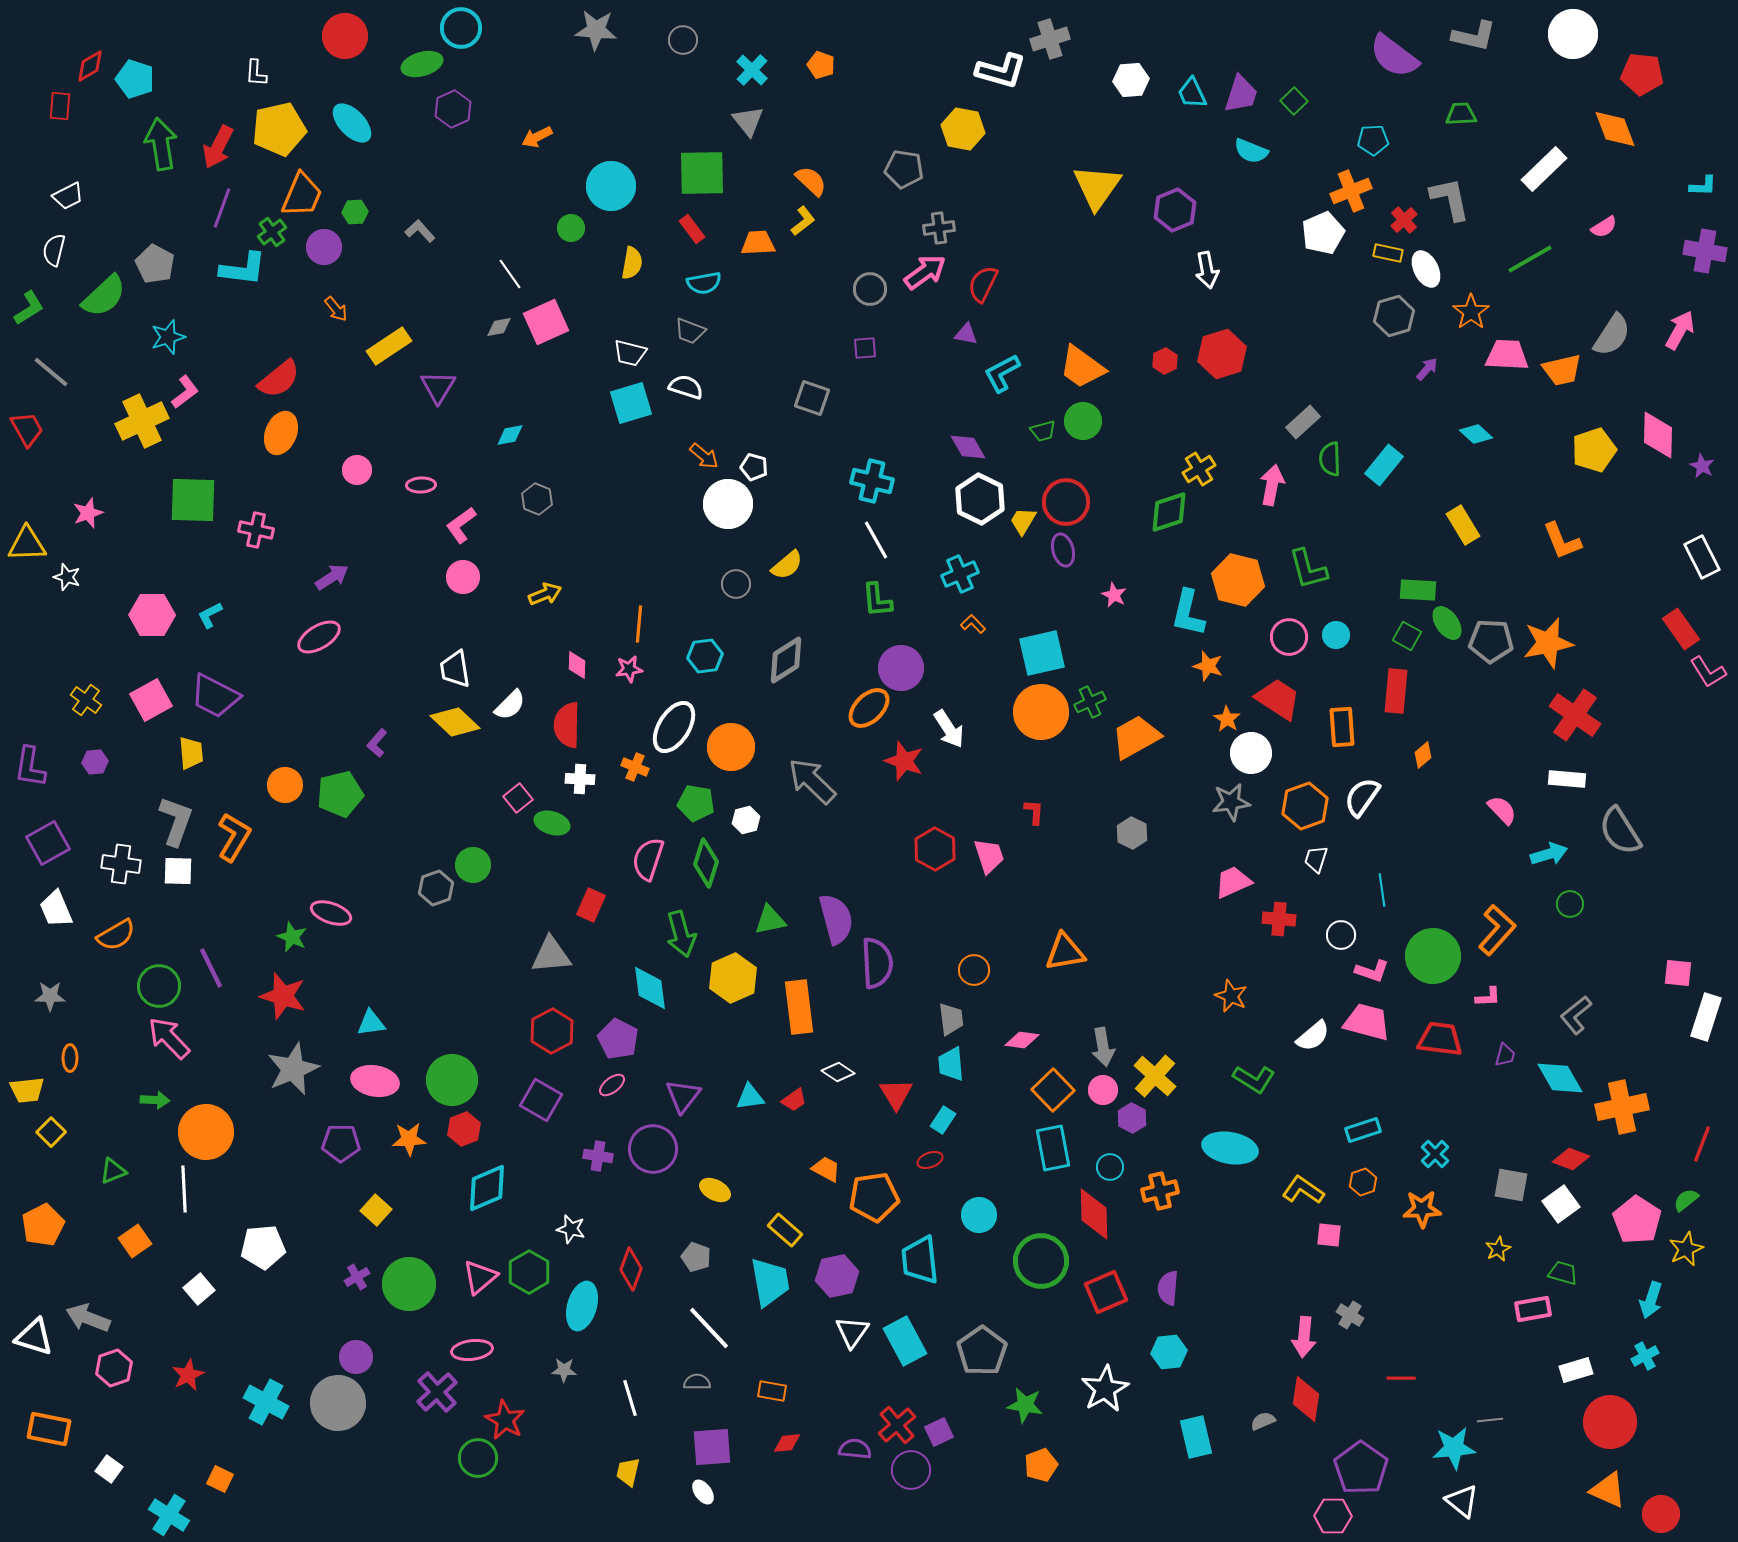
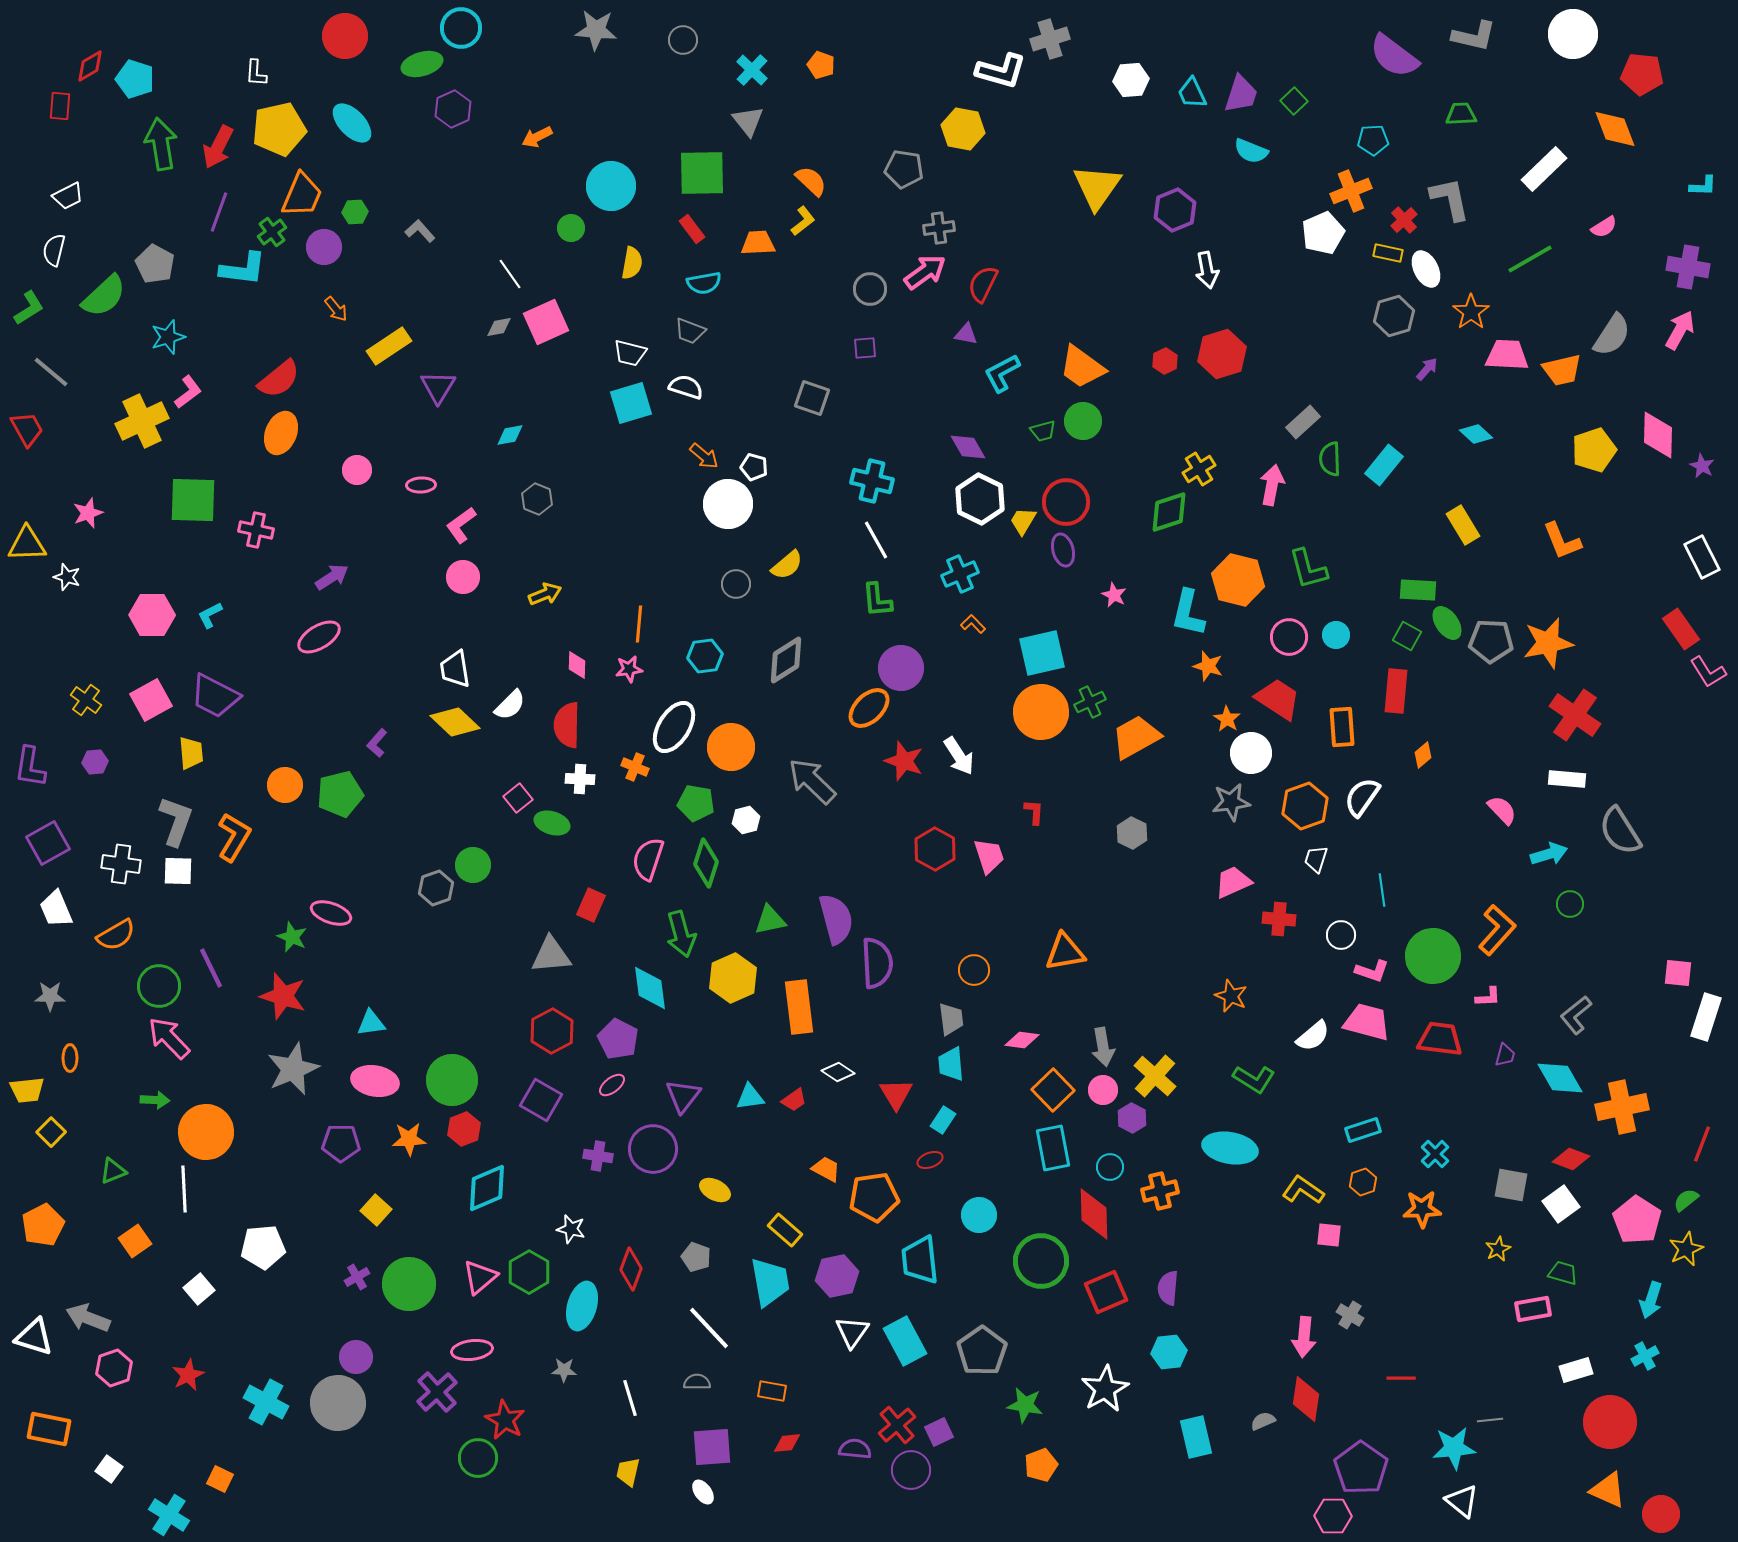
purple line at (222, 208): moved 3 px left, 4 px down
purple cross at (1705, 251): moved 17 px left, 16 px down
pink L-shape at (185, 392): moved 3 px right
white arrow at (949, 729): moved 10 px right, 27 px down
